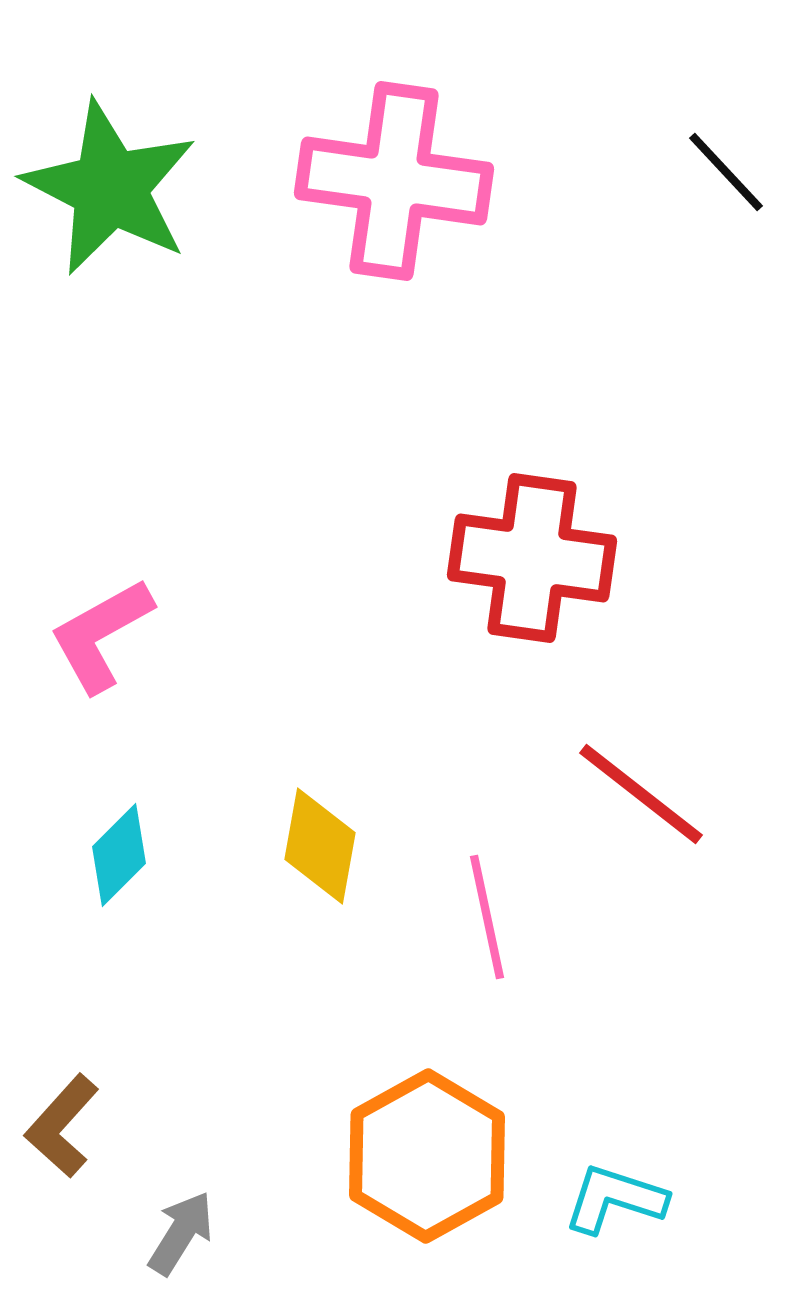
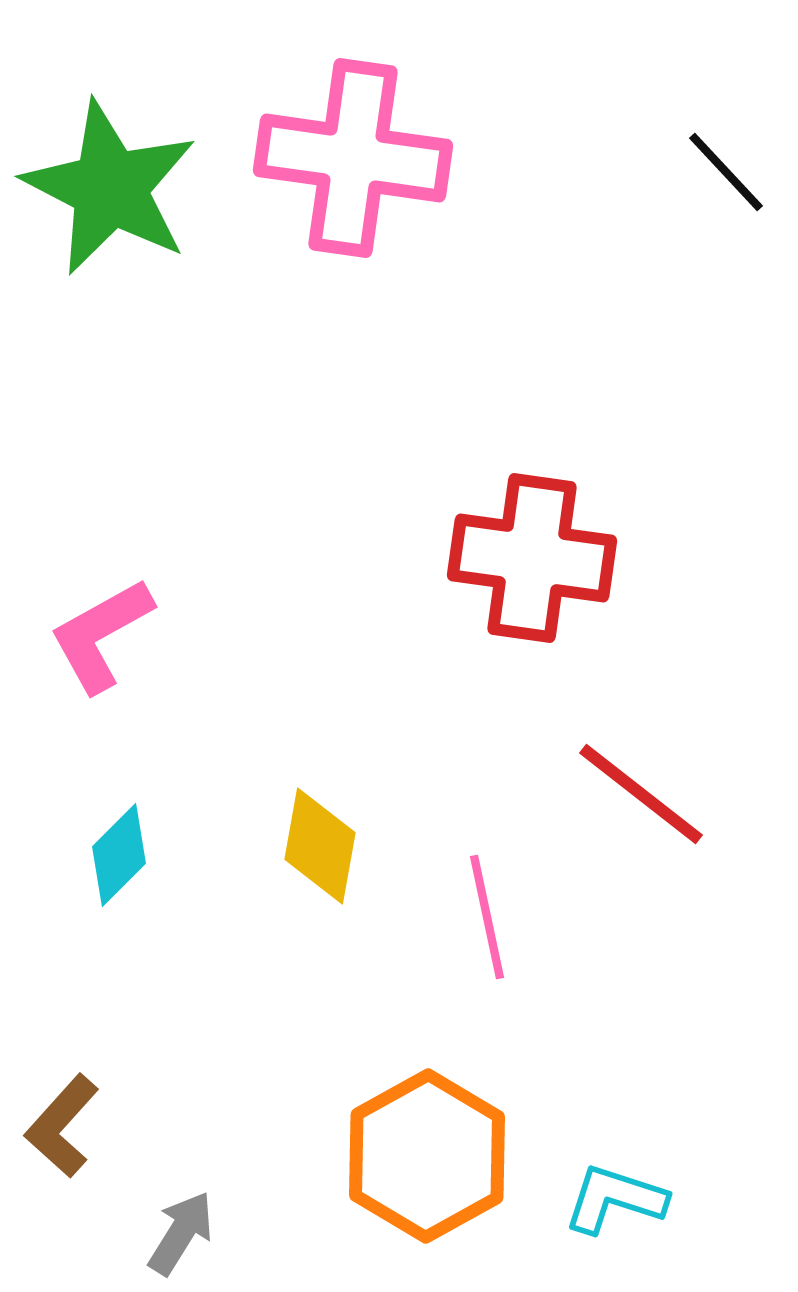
pink cross: moved 41 px left, 23 px up
